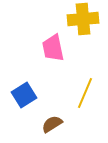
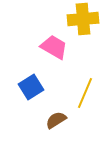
pink trapezoid: moved 1 px right, 1 px up; rotated 132 degrees clockwise
blue square: moved 7 px right, 8 px up
brown semicircle: moved 4 px right, 4 px up
